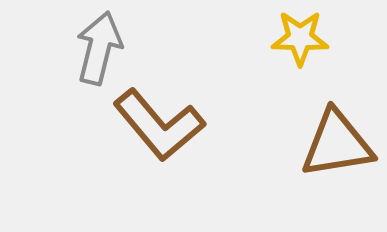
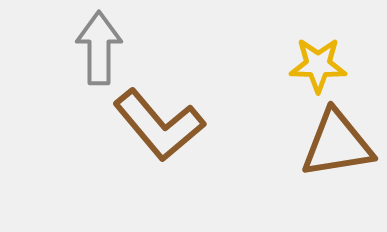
yellow star: moved 18 px right, 27 px down
gray arrow: rotated 14 degrees counterclockwise
